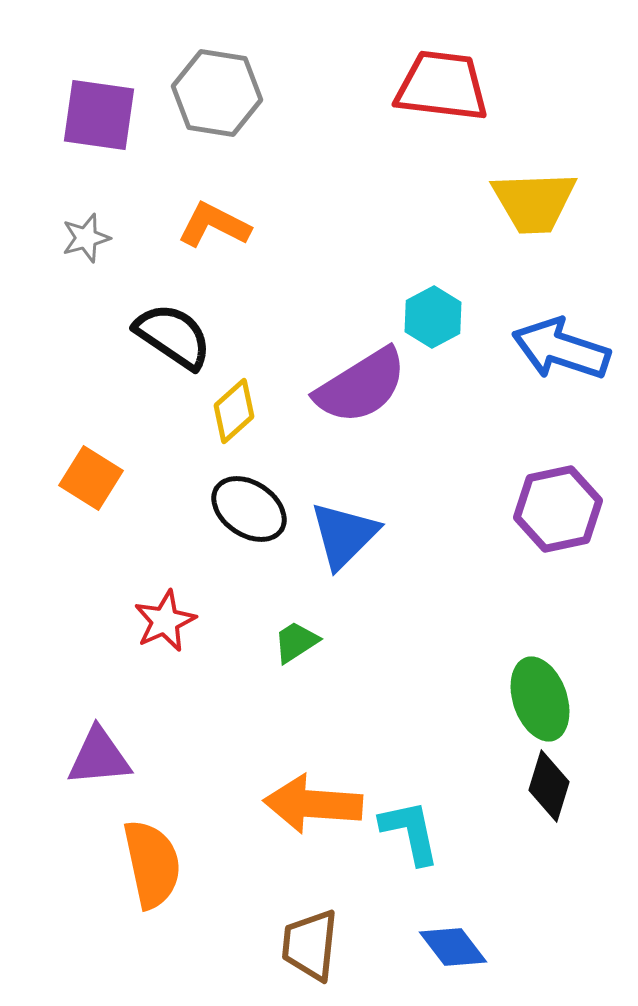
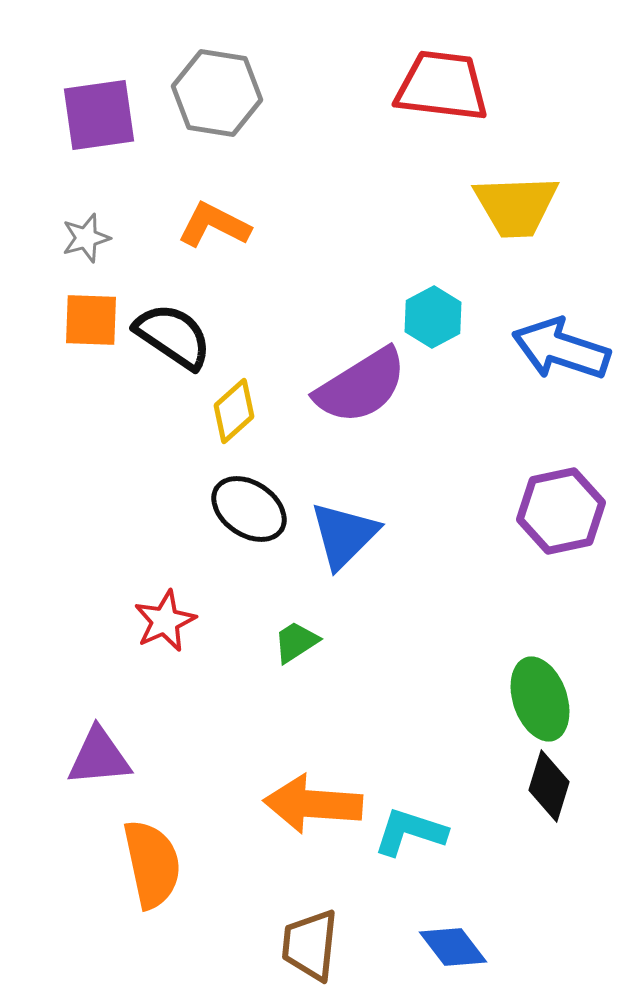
purple square: rotated 16 degrees counterclockwise
yellow trapezoid: moved 18 px left, 4 px down
orange square: moved 158 px up; rotated 30 degrees counterclockwise
purple hexagon: moved 3 px right, 2 px down
cyan L-shape: rotated 60 degrees counterclockwise
